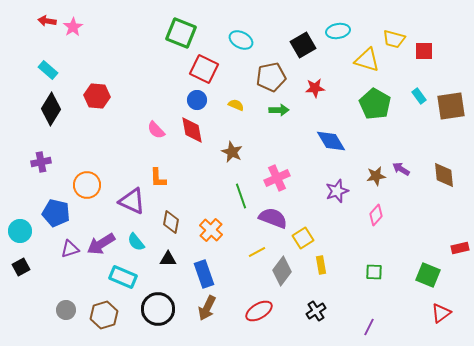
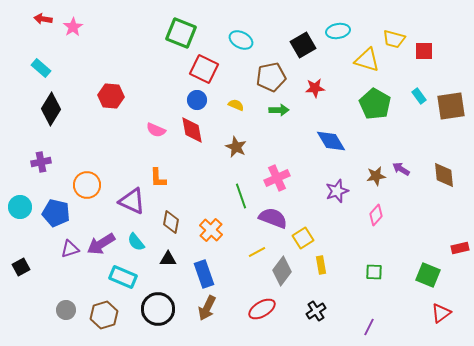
red arrow at (47, 21): moved 4 px left, 2 px up
cyan rectangle at (48, 70): moved 7 px left, 2 px up
red hexagon at (97, 96): moved 14 px right
pink semicircle at (156, 130): rotated 24 degrees counterclockwise
brown star at (232, 152): moved 4 px right, 5 px up
cyan circle at (20, 231): moved 24 px up
red ellipse at (259, 311): moved 3 px right, 2 px up
